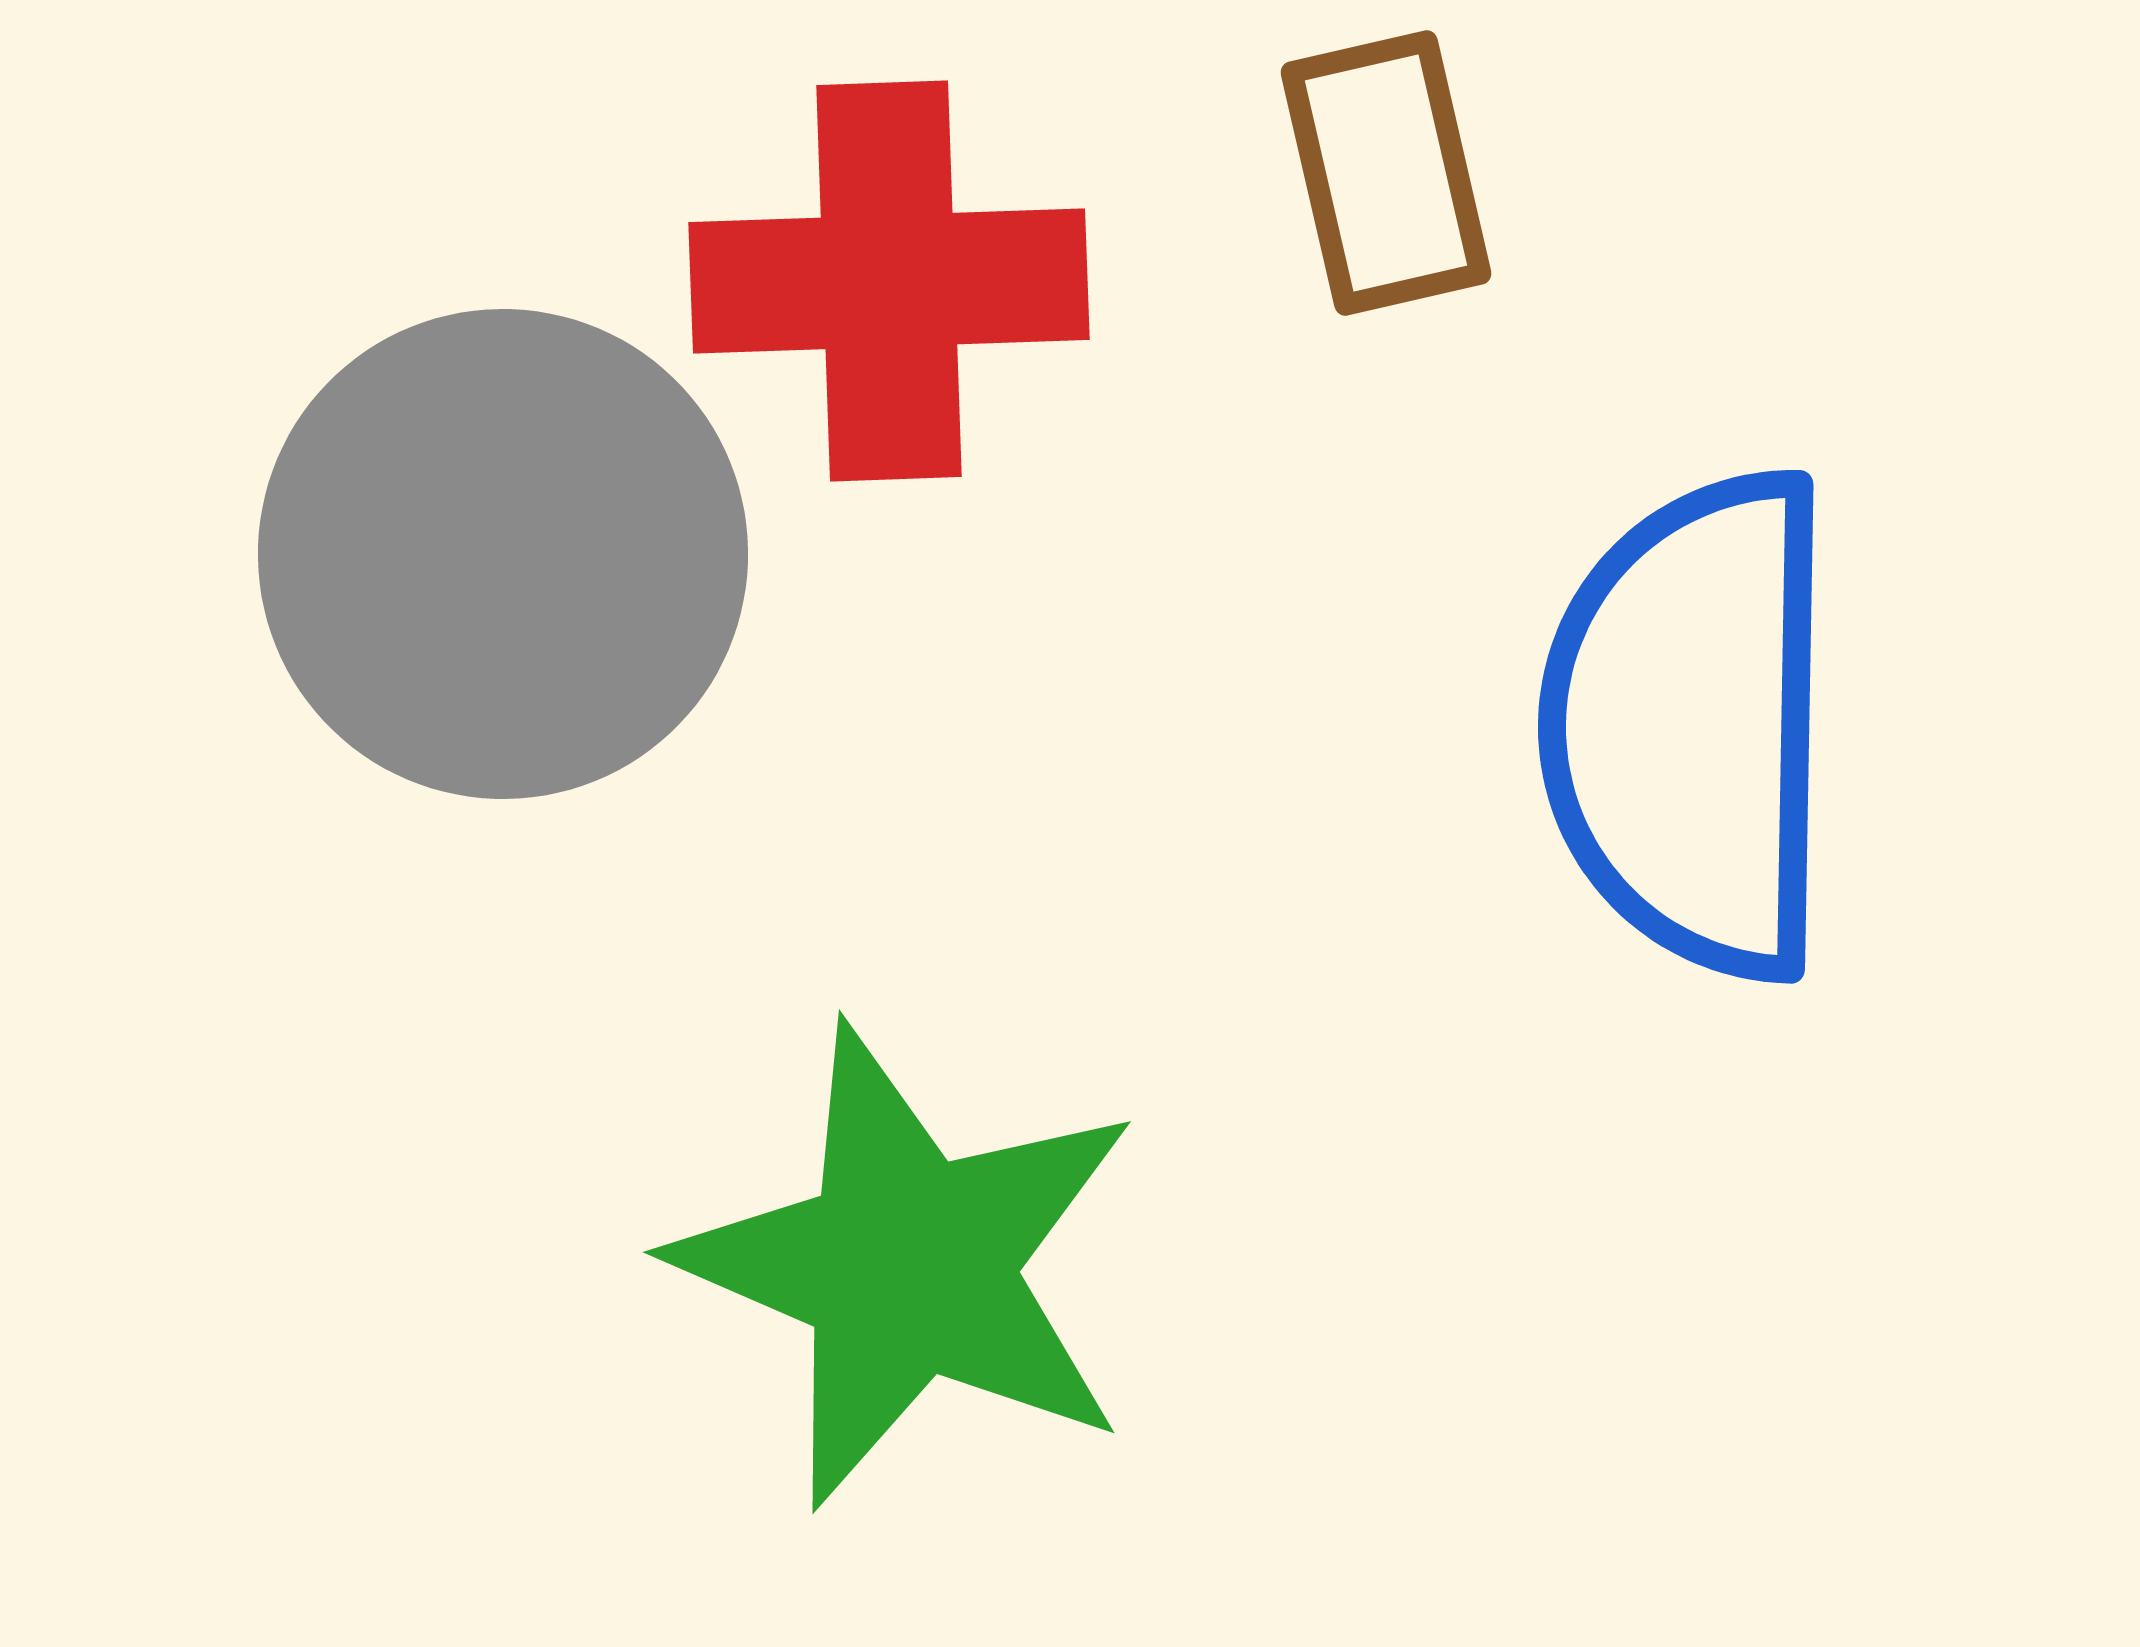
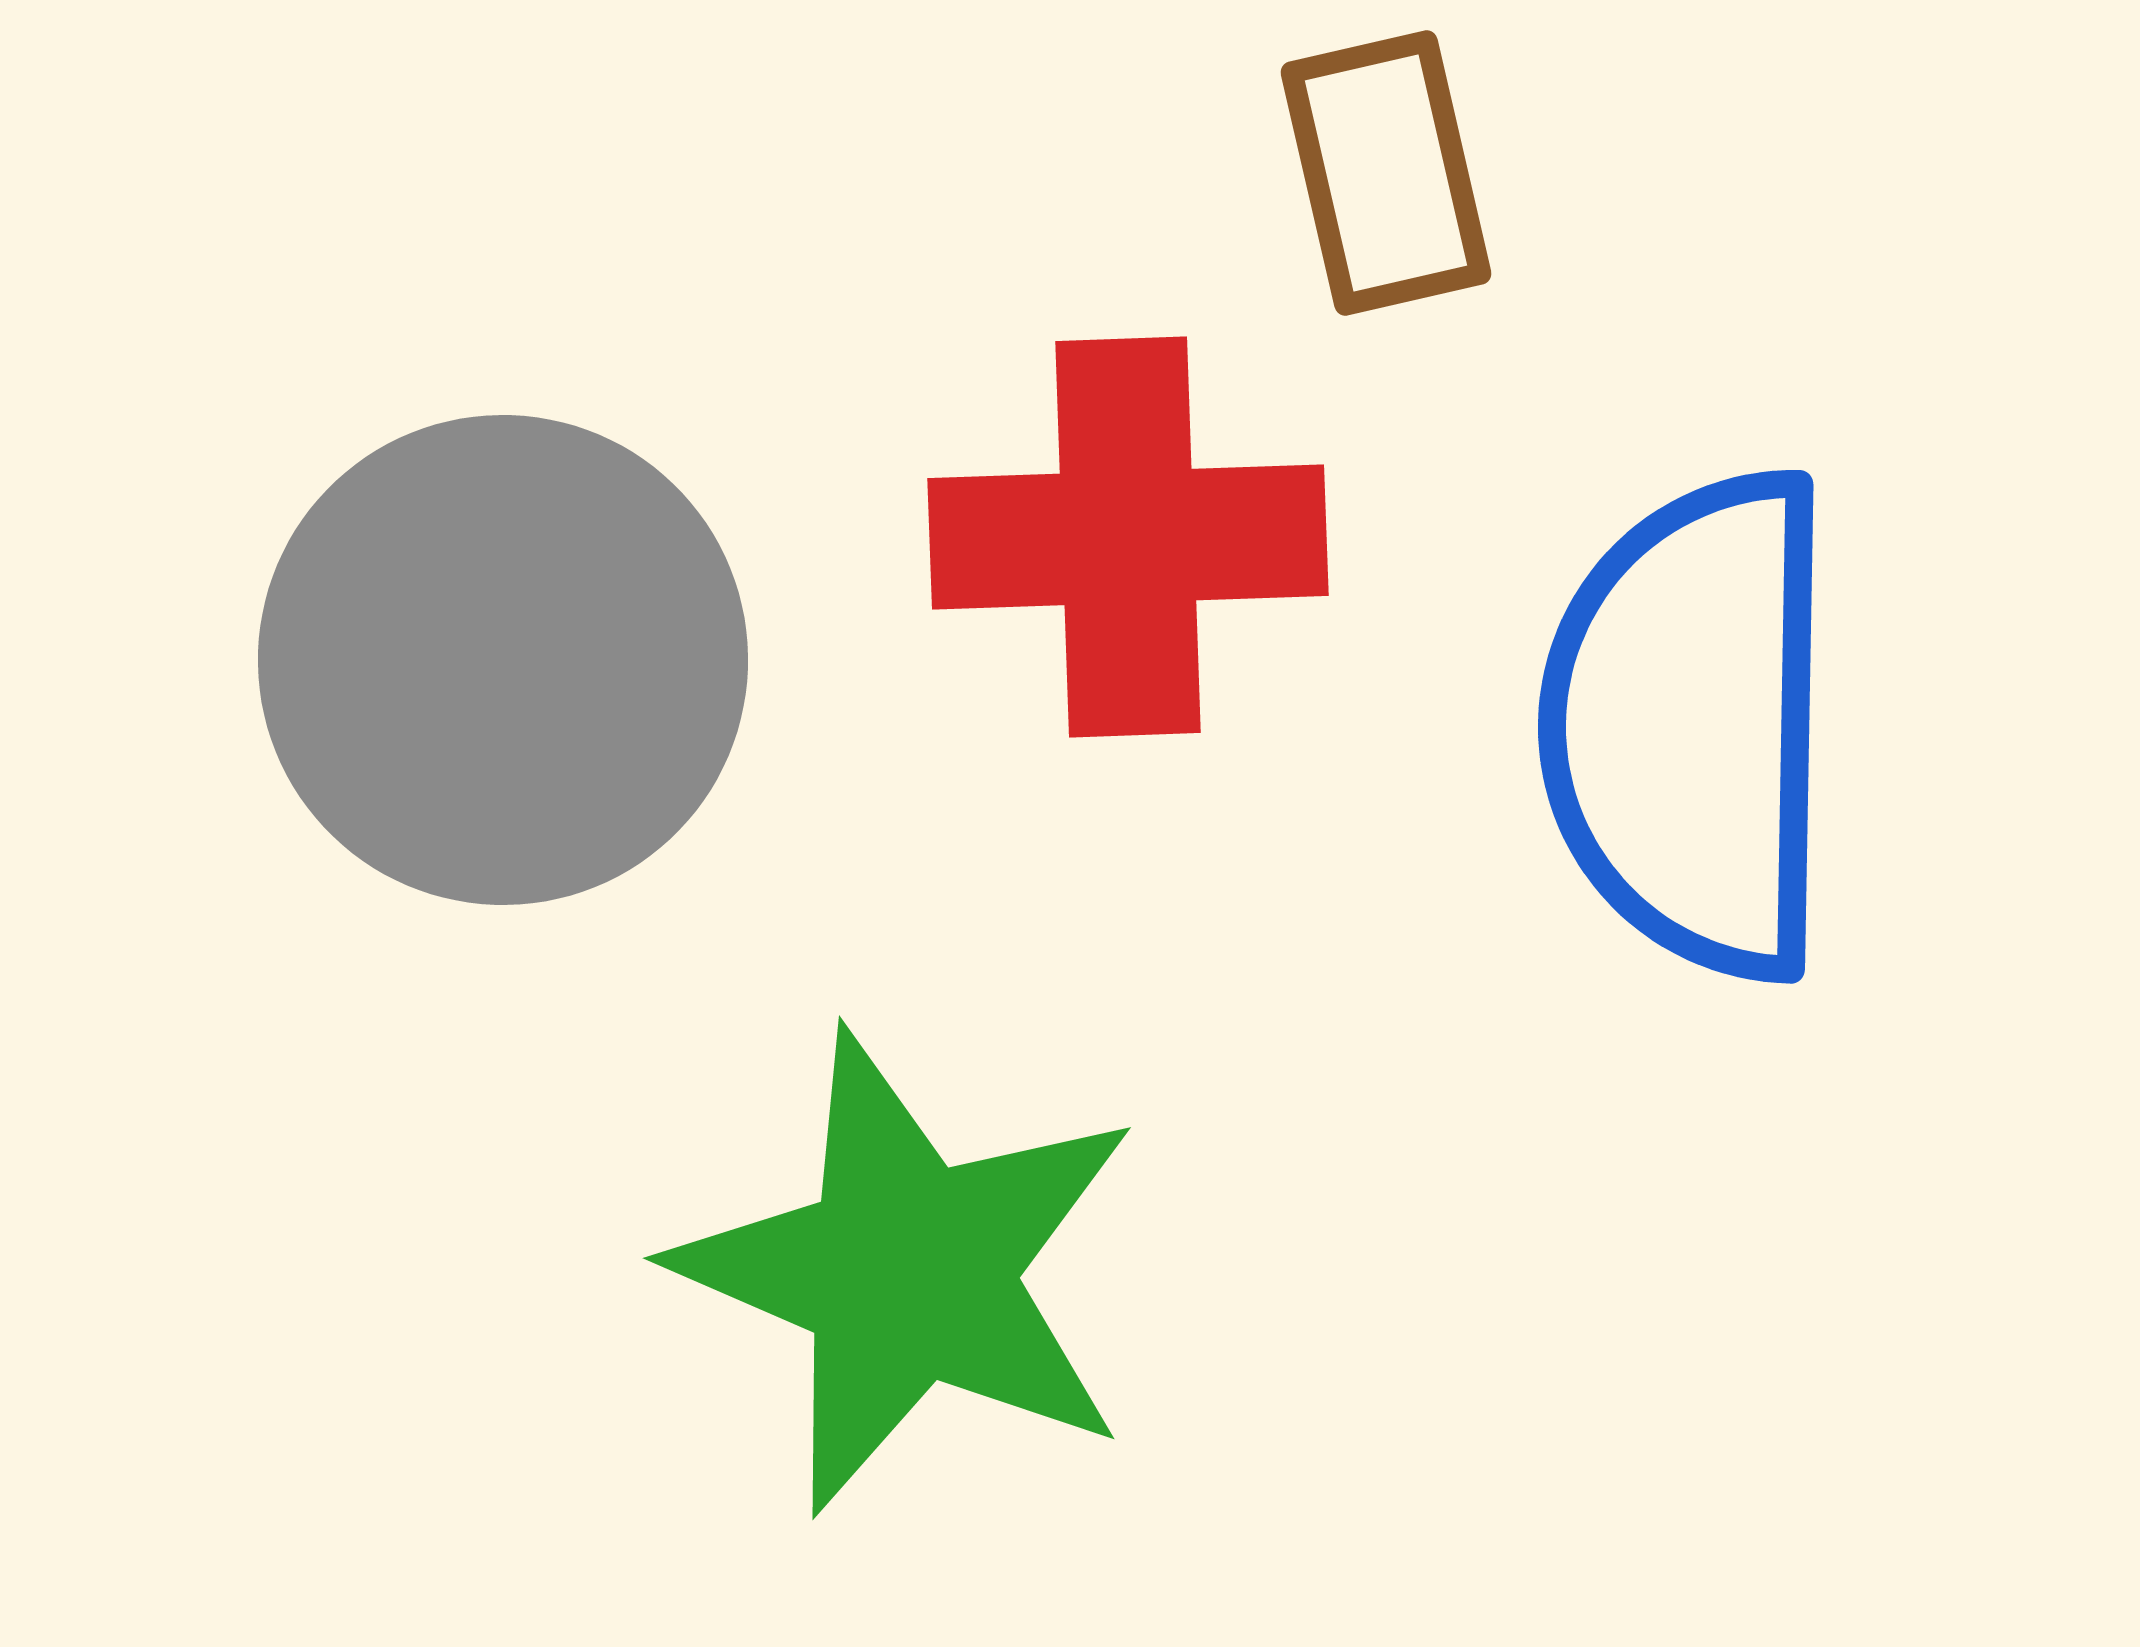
red cross: moved 239 px right, 256 px down
gray circle: moved 106 px down
green star: moved 6 px down
